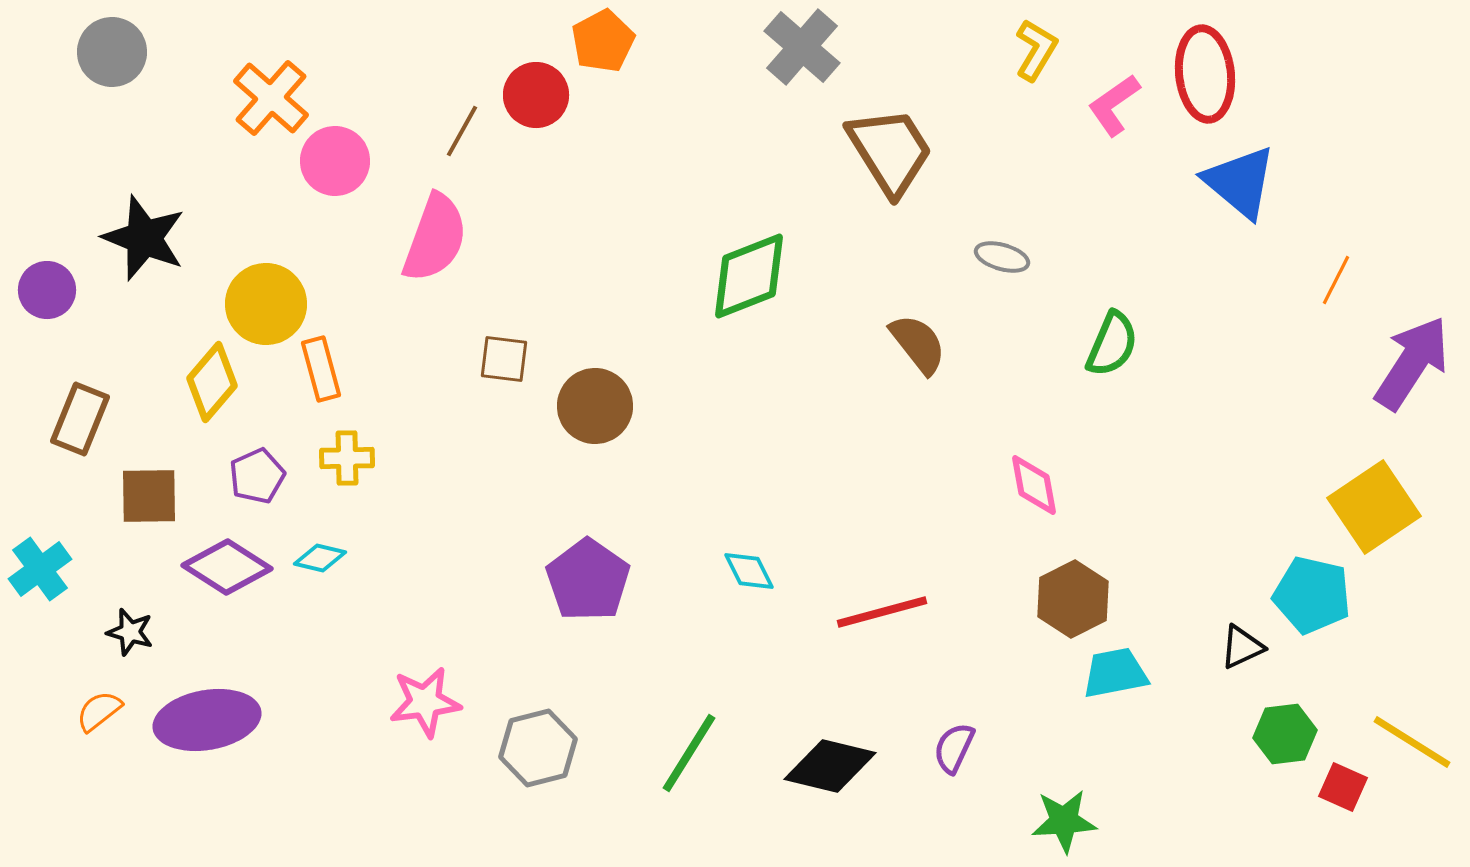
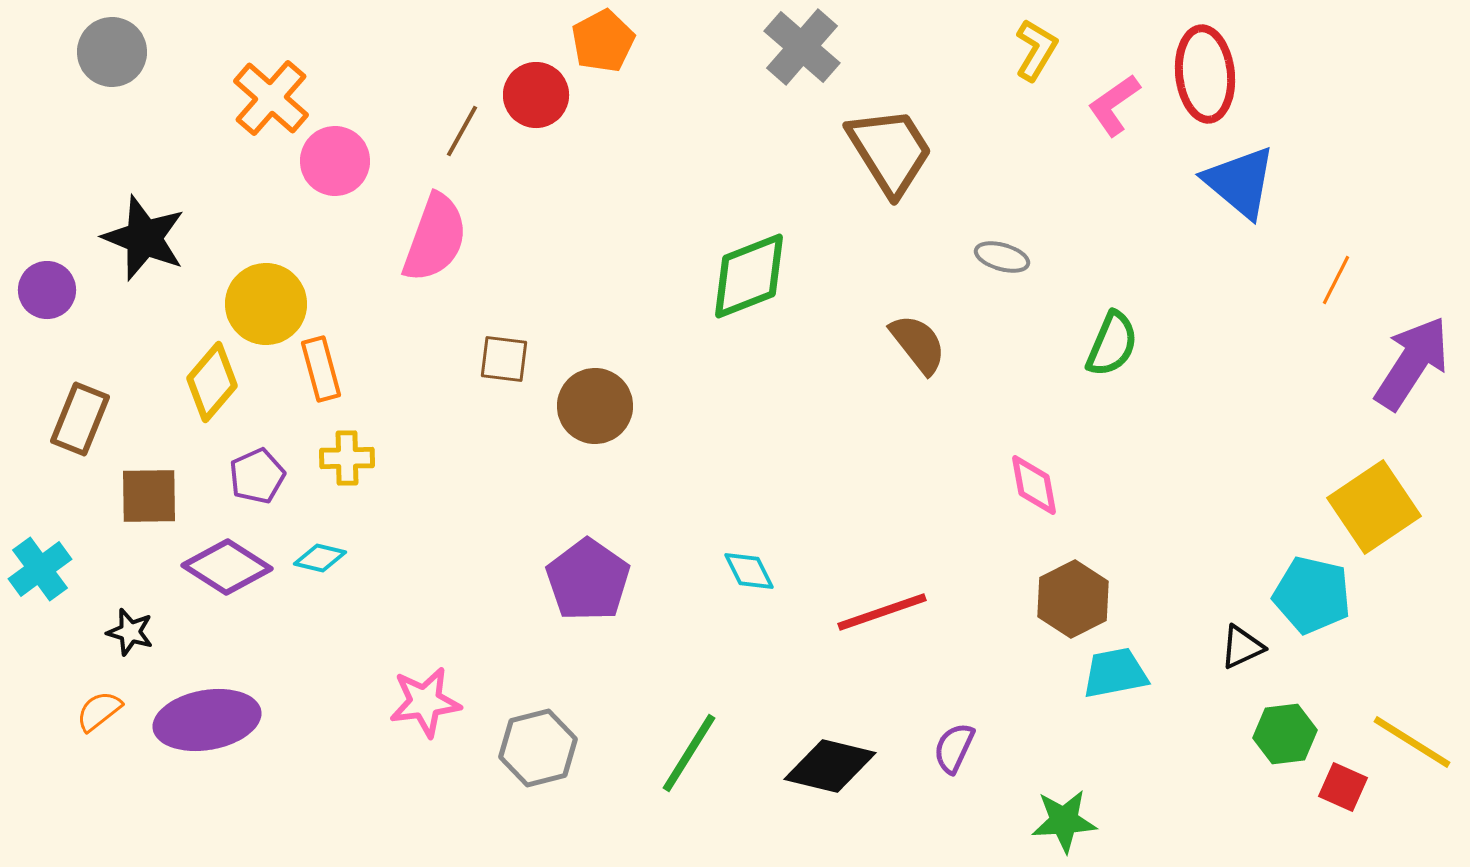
red line at (882, 612): rotated 4 degrees counterclockwise
